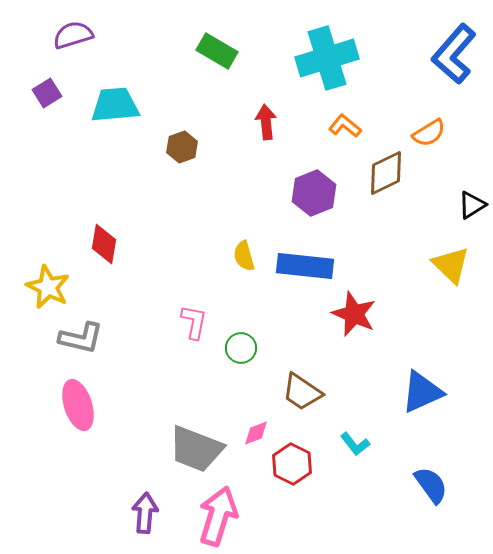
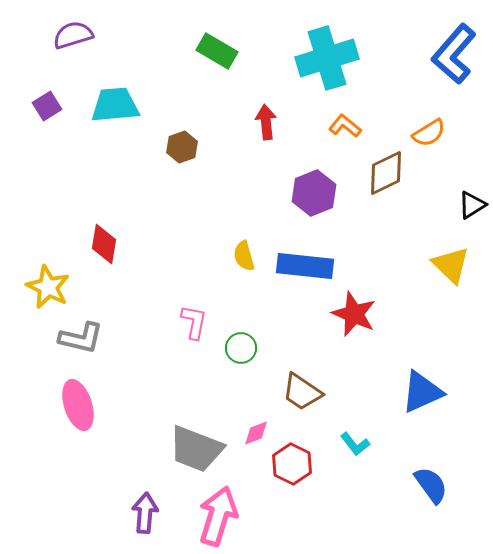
purple square: moved 13 px down
